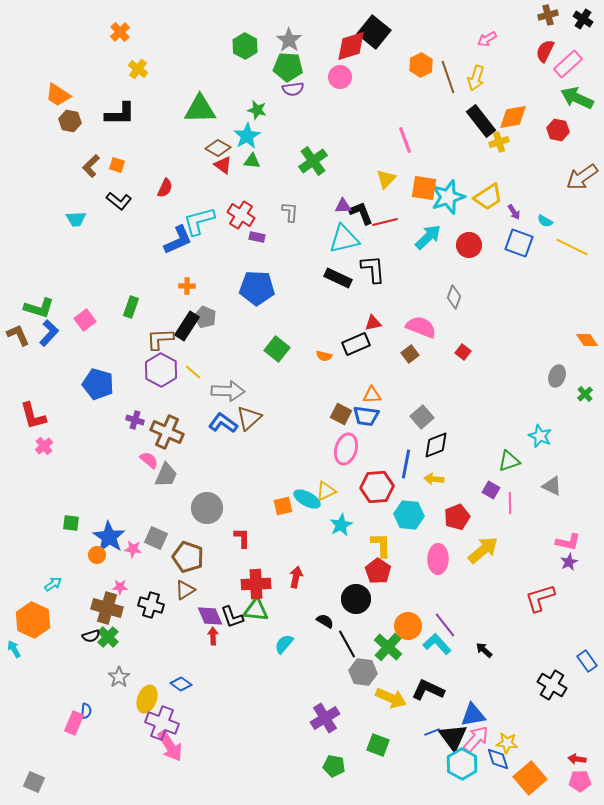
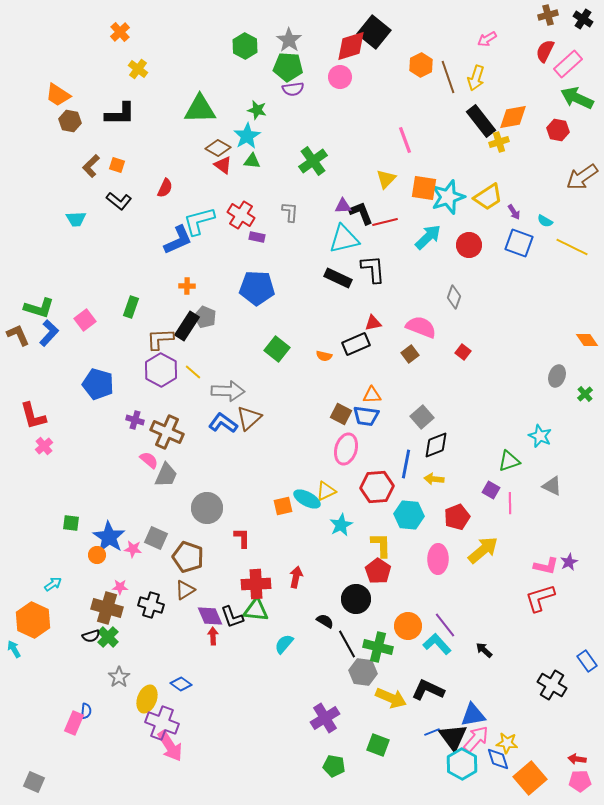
pink L-shape at (568, 542): moved 22 px left, 24 px down
green cross at (388, 647): moved 10 px left; rotated 28 degrees counterclockwise
